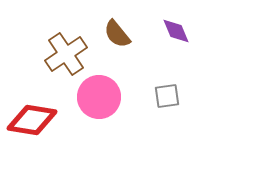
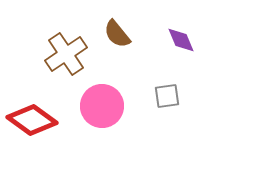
purple diamond: moved 5 px right, 9 px down
pink circle: moved 3 px right, 9 px down
red diamond: rotated 27 degrees clockwise
